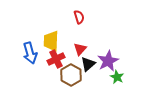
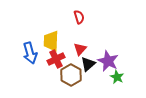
purple star: rotated 20 degrees counterclockwise
